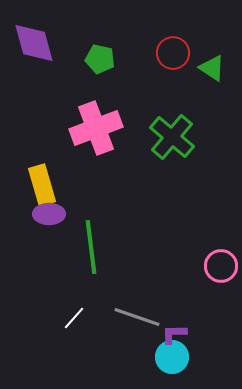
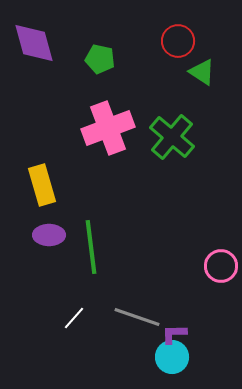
red circle: moved 5 px right, 12 px up
green triangle: moved 10 px left, 4 px down
pink cross: moved 12 px right
purple ellipse: moved 21 px down
